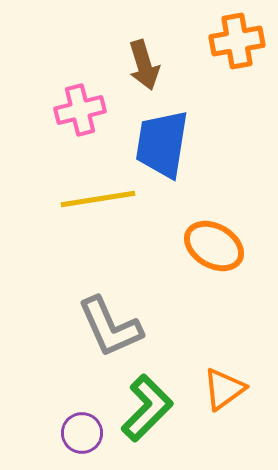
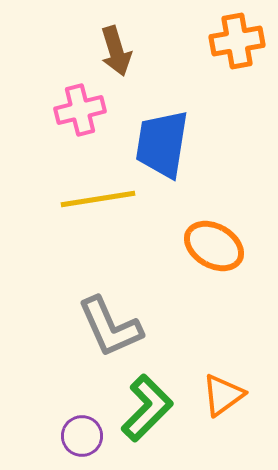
brown arrow: moved 28 px left, 14 px up
orange triangle: moved 1 px left, 6 px down
purple circle: moved 3 px down
